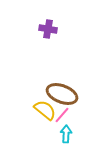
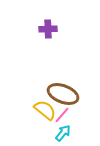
purple cross: rotated 12 degrees counterclockwise
brown ellipse: moved 1 px right
cyan arrow: moved 3 px left, 1 px up; rotated 36 degrees clockwise
